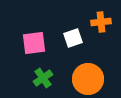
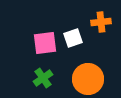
pink square: moved 11 px right
